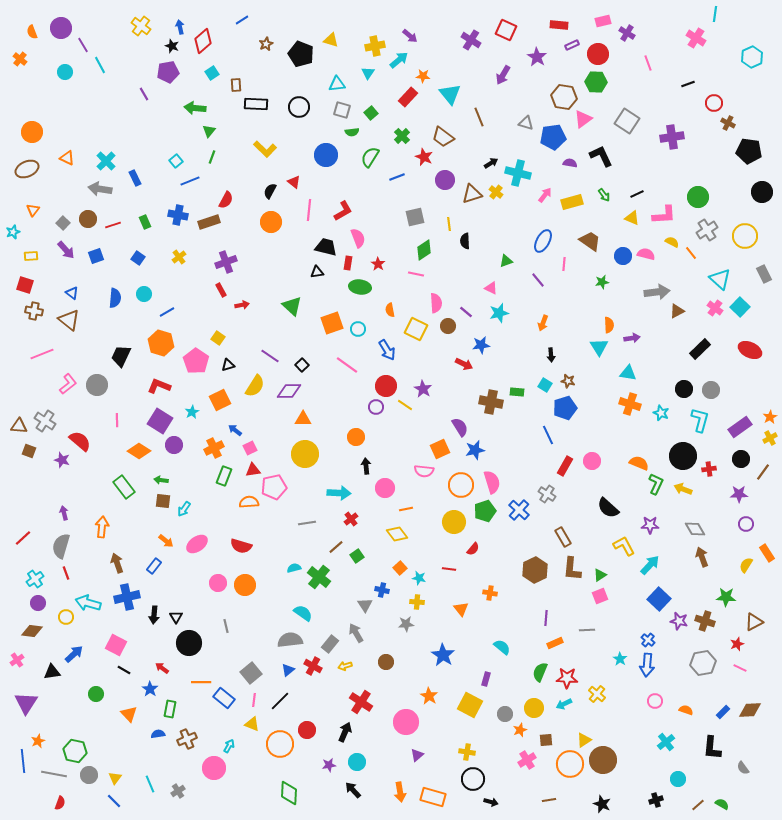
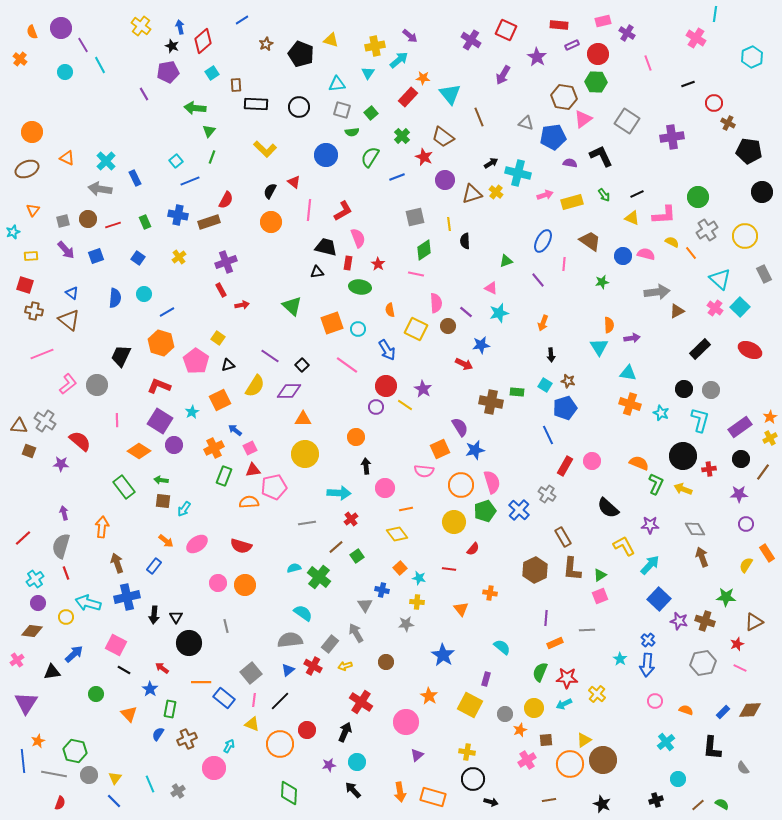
orange star at (423, 76): moved 2 px down
pink arrow at (545, 195): rotated 35 degrees clockwise
gray square at (63, 223): moved 2 px up; rotated 32 degrees clockwise
purple star at (62, 460): moved 1 px left, 4 px down; rotated 14 degrees counterclockwise
blue semicircle at (158, 734): rotated 48 degrees counterclockwise
